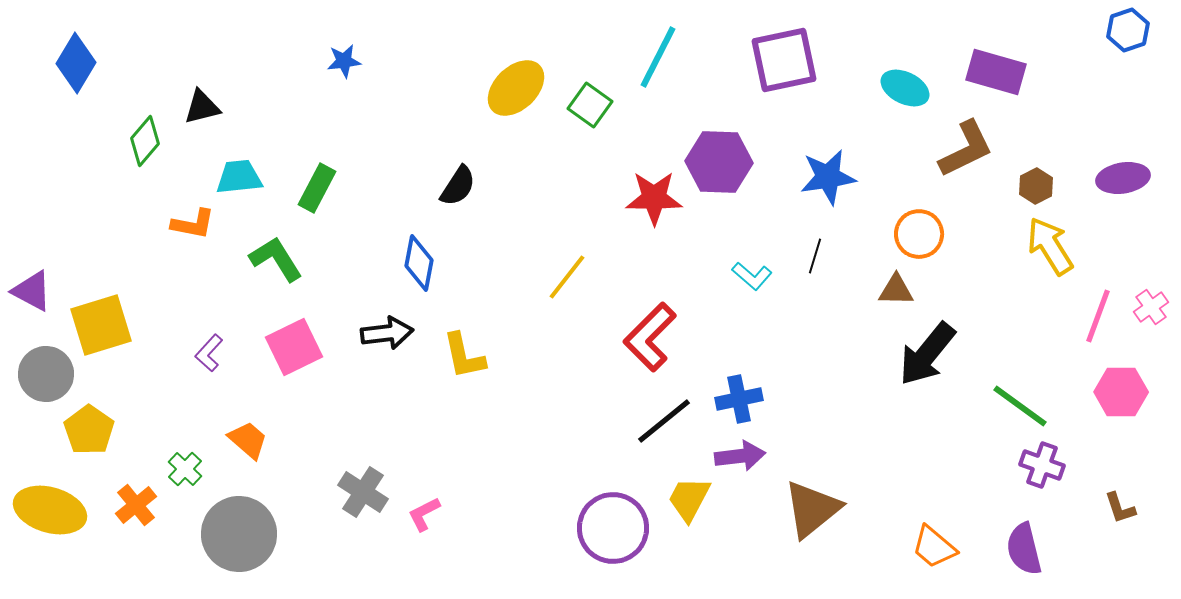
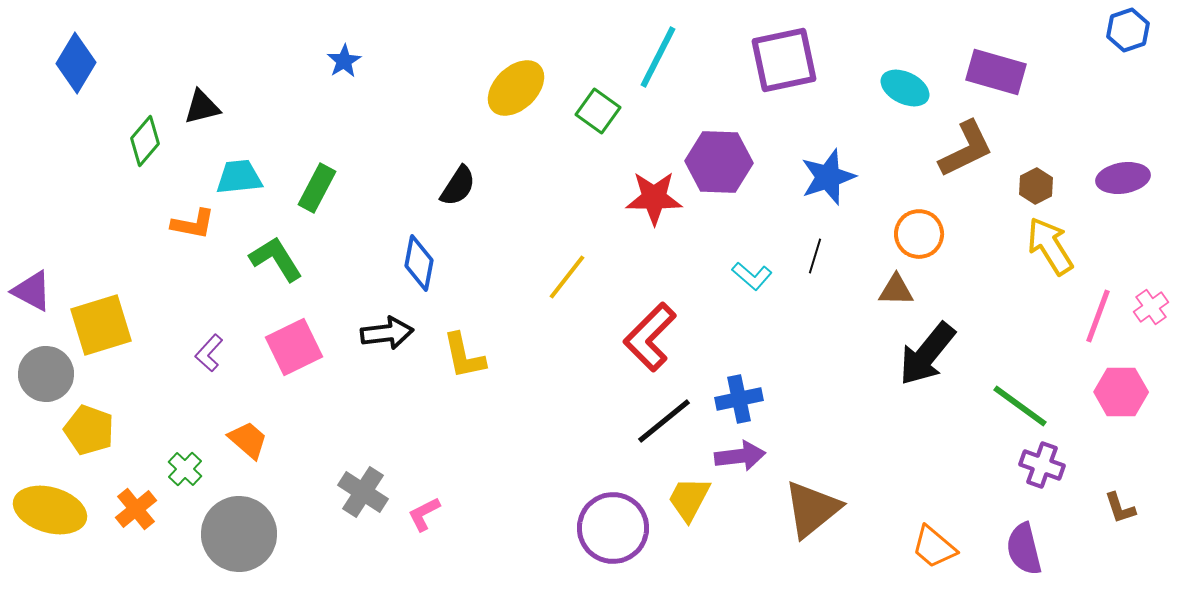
blue star at (344, 61): rotated 24 degrees counterclockwise
green square at (590, 105): moved 8 px right, 6 px down
blue star at (828, 177): rotated 10 degrees counterclockwise
yellow pentagon at (89, 430): rotated 15 degrees counterclockwise
orange cross at (136, 505): moved 4 px down
